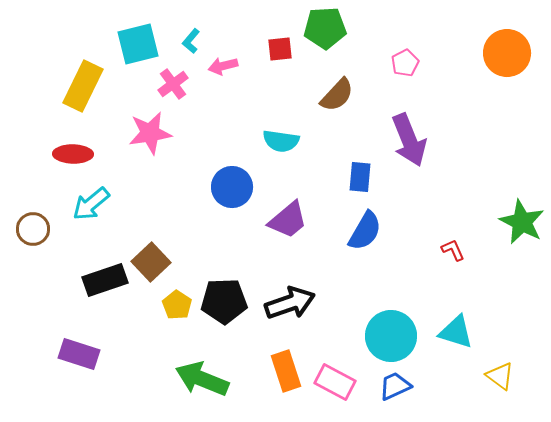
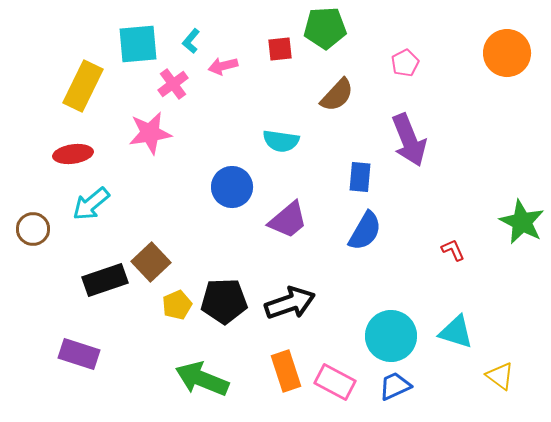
cyan square: rotated 9 degrees clockwise
red ellipse: rotated 9 degrees counterclockwise
yellow pentagon: rotated 16 degrees clockwise
